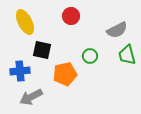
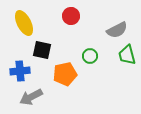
yellow ellipse: moved 1 px left, 1 px down
